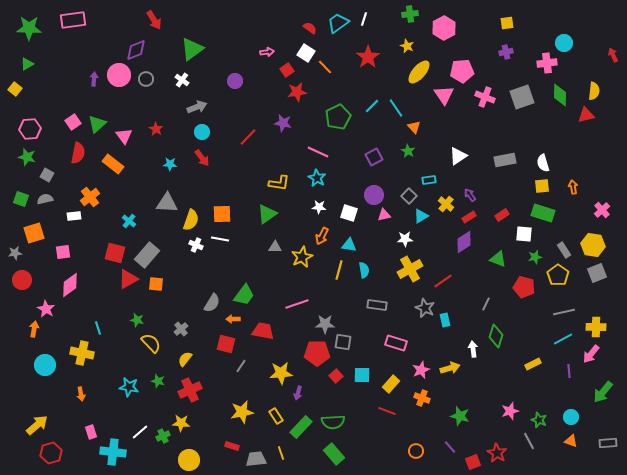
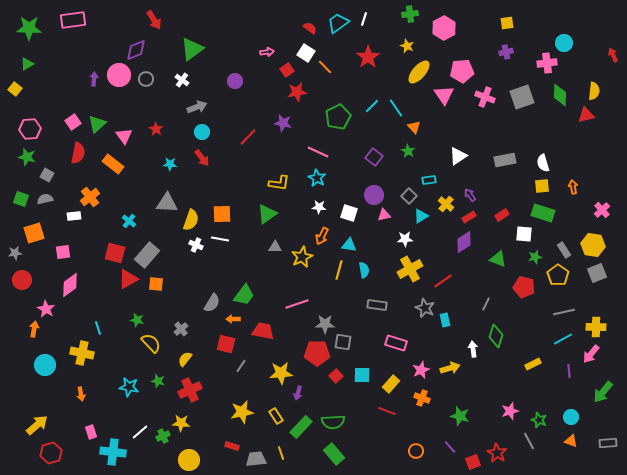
purple square at (374, 157): rotated 24 degrees counterclockwise
